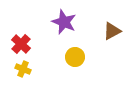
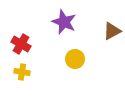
red cross: rotated 12 degrees counterclockwise
yellow circle: moved 2 px down
yellow cross: moved 1 px left, 3 px down; rotated 14 degrees counterclockwise
